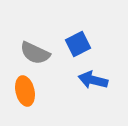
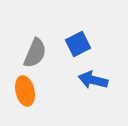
gray semicircle: rotated 92 degrees counterclockwise
